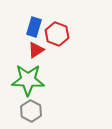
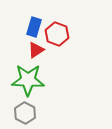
gray hexagon: moved 6 px left, 2 px down
